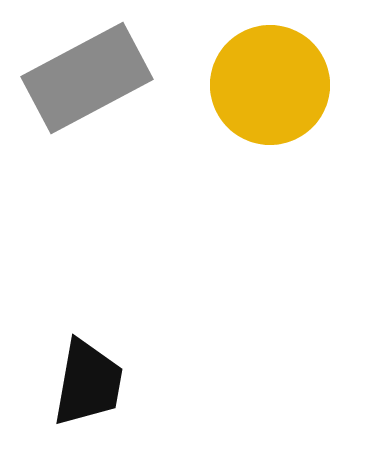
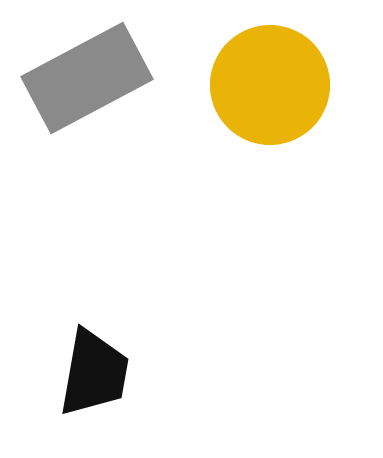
black trapezoid: moved 6 px right, 10 px up
